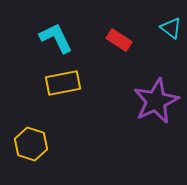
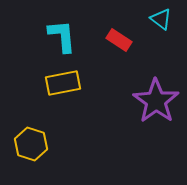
cyan triangle: moved 10 px left, 9 px up
cyan L-shape: moved 6 px right, 2 px up; rotated 21 degrees clockwise
purple star: rotated 12 degrees counterclockwise
